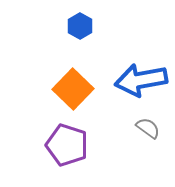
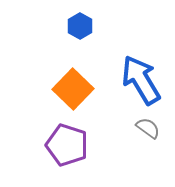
blue arrow: rotated 69 degrees clockwise
